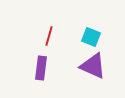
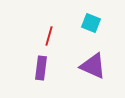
cyan square: moved 14 px up
